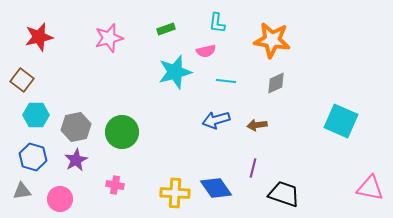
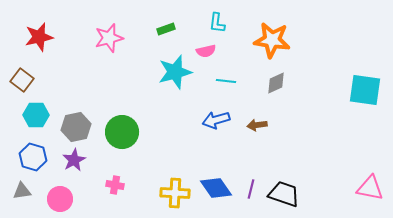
cyan square: moved 24 px right, 31 px up; rotated 16 degrees counterclockwise
purple star: moved 2 px left
purple line: moved 2 px left, 21 px down
